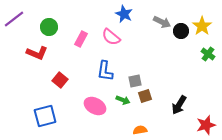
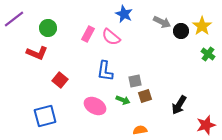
green circle: moved 1 px left, 1 px down
pink rectangle: moved 7 px right, 5 px up
